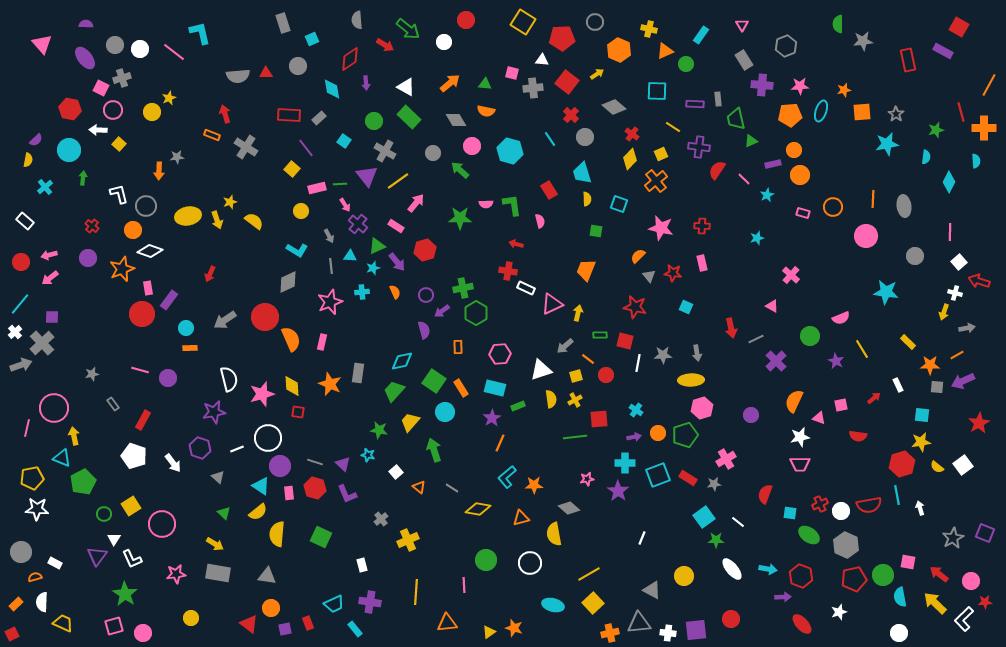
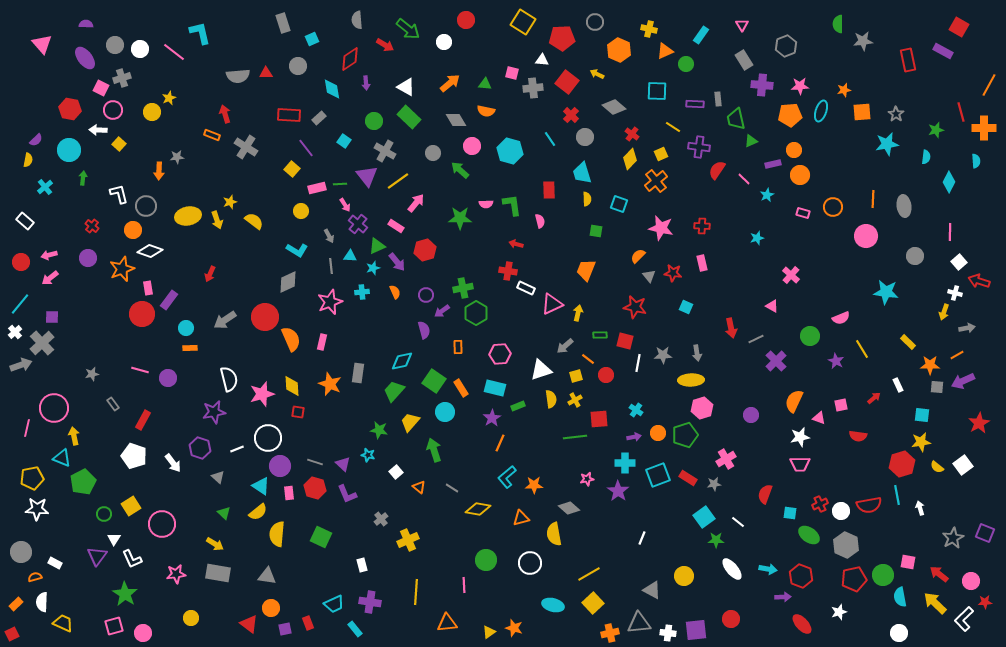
yellow arrow at (597, 74): rotated 120 degrees counterclockwise
red rectangle at (549, 190): rotated 30 degrees clockwise
